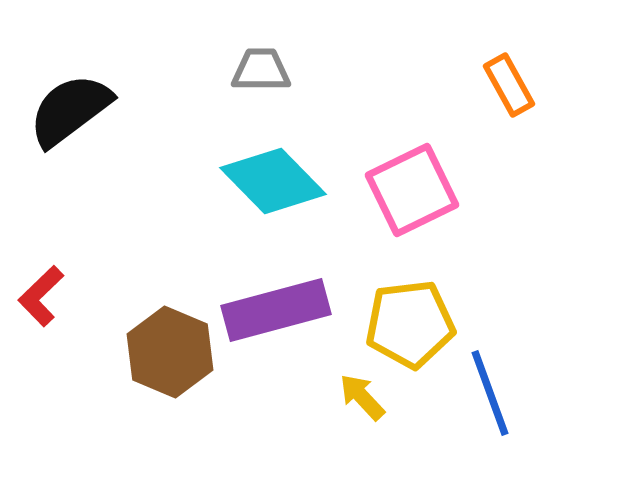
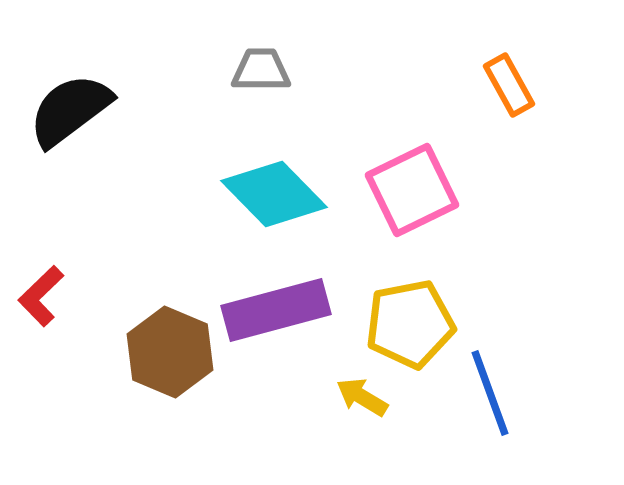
cyan diamond: moved 1 px right, 13 px down
yellow pentagon: rotated 4 degrees counterclockwise
yellow arrow: rotated 16 degrees counterclockwise
